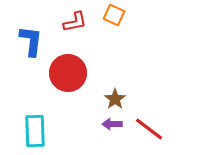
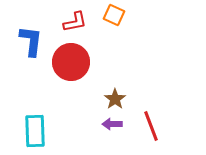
red circle: moved 3 px right, 11 px up
red line: moved 2 px right, 3 px up; rotated 32 degrees clockwise
